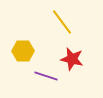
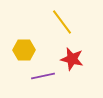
yellow hexagon: moved 1 px right, 1 px up
purple line: moved 3 px left; rotated 30 degrees counterclockwise
